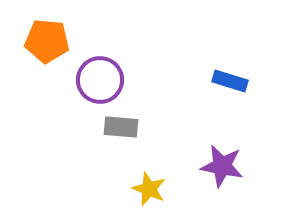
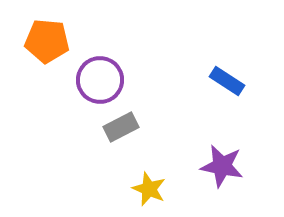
blue rectangle: moved 3 px left; rotated 16 degrees clockwise
gray rectangle: rotated 32 degrees counterclockwise
